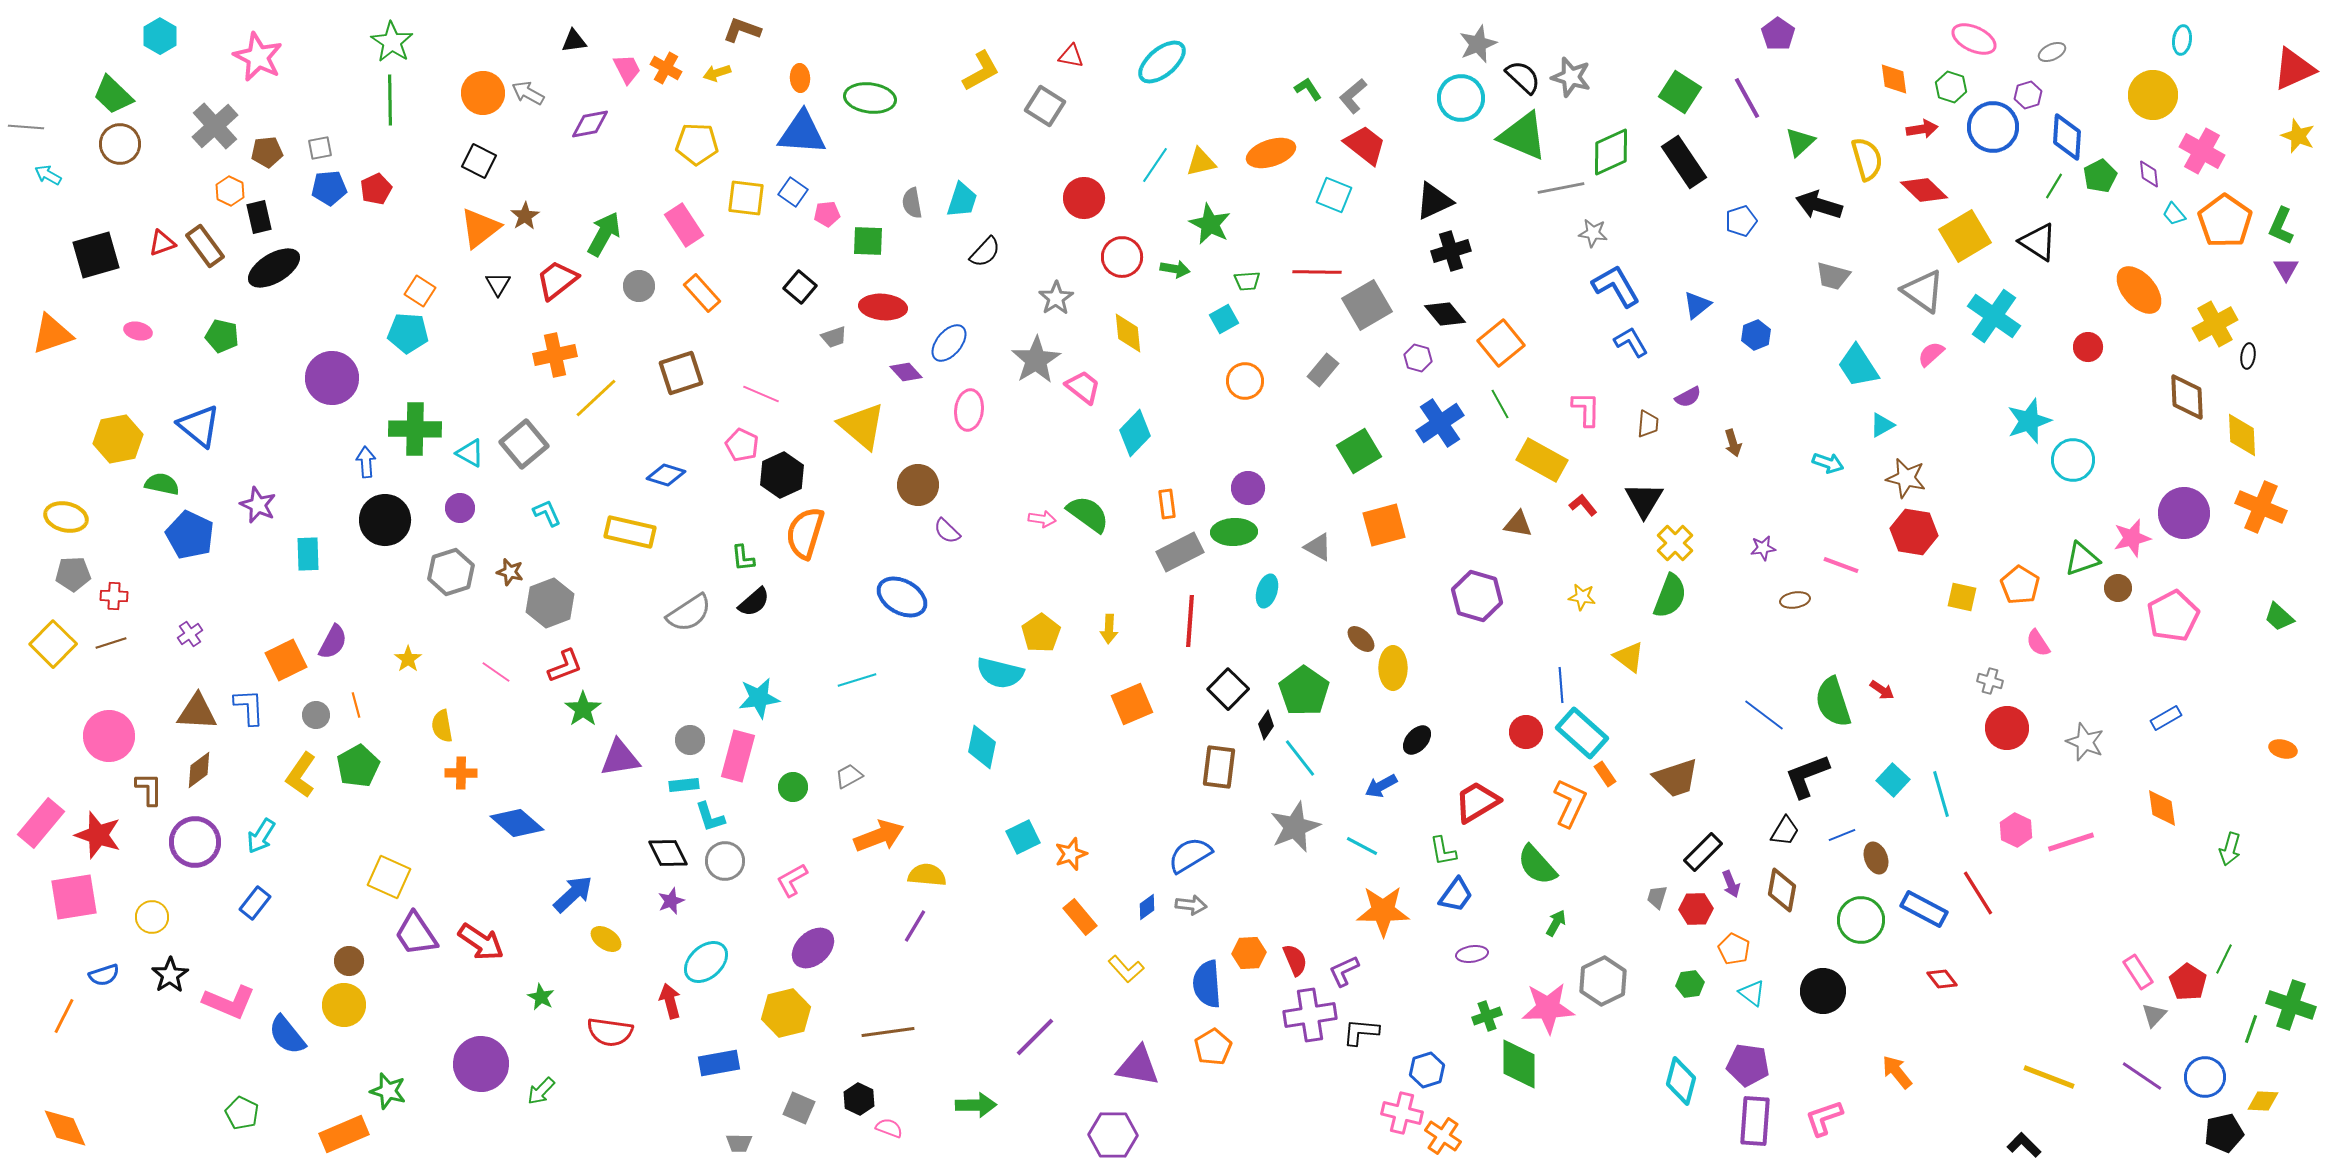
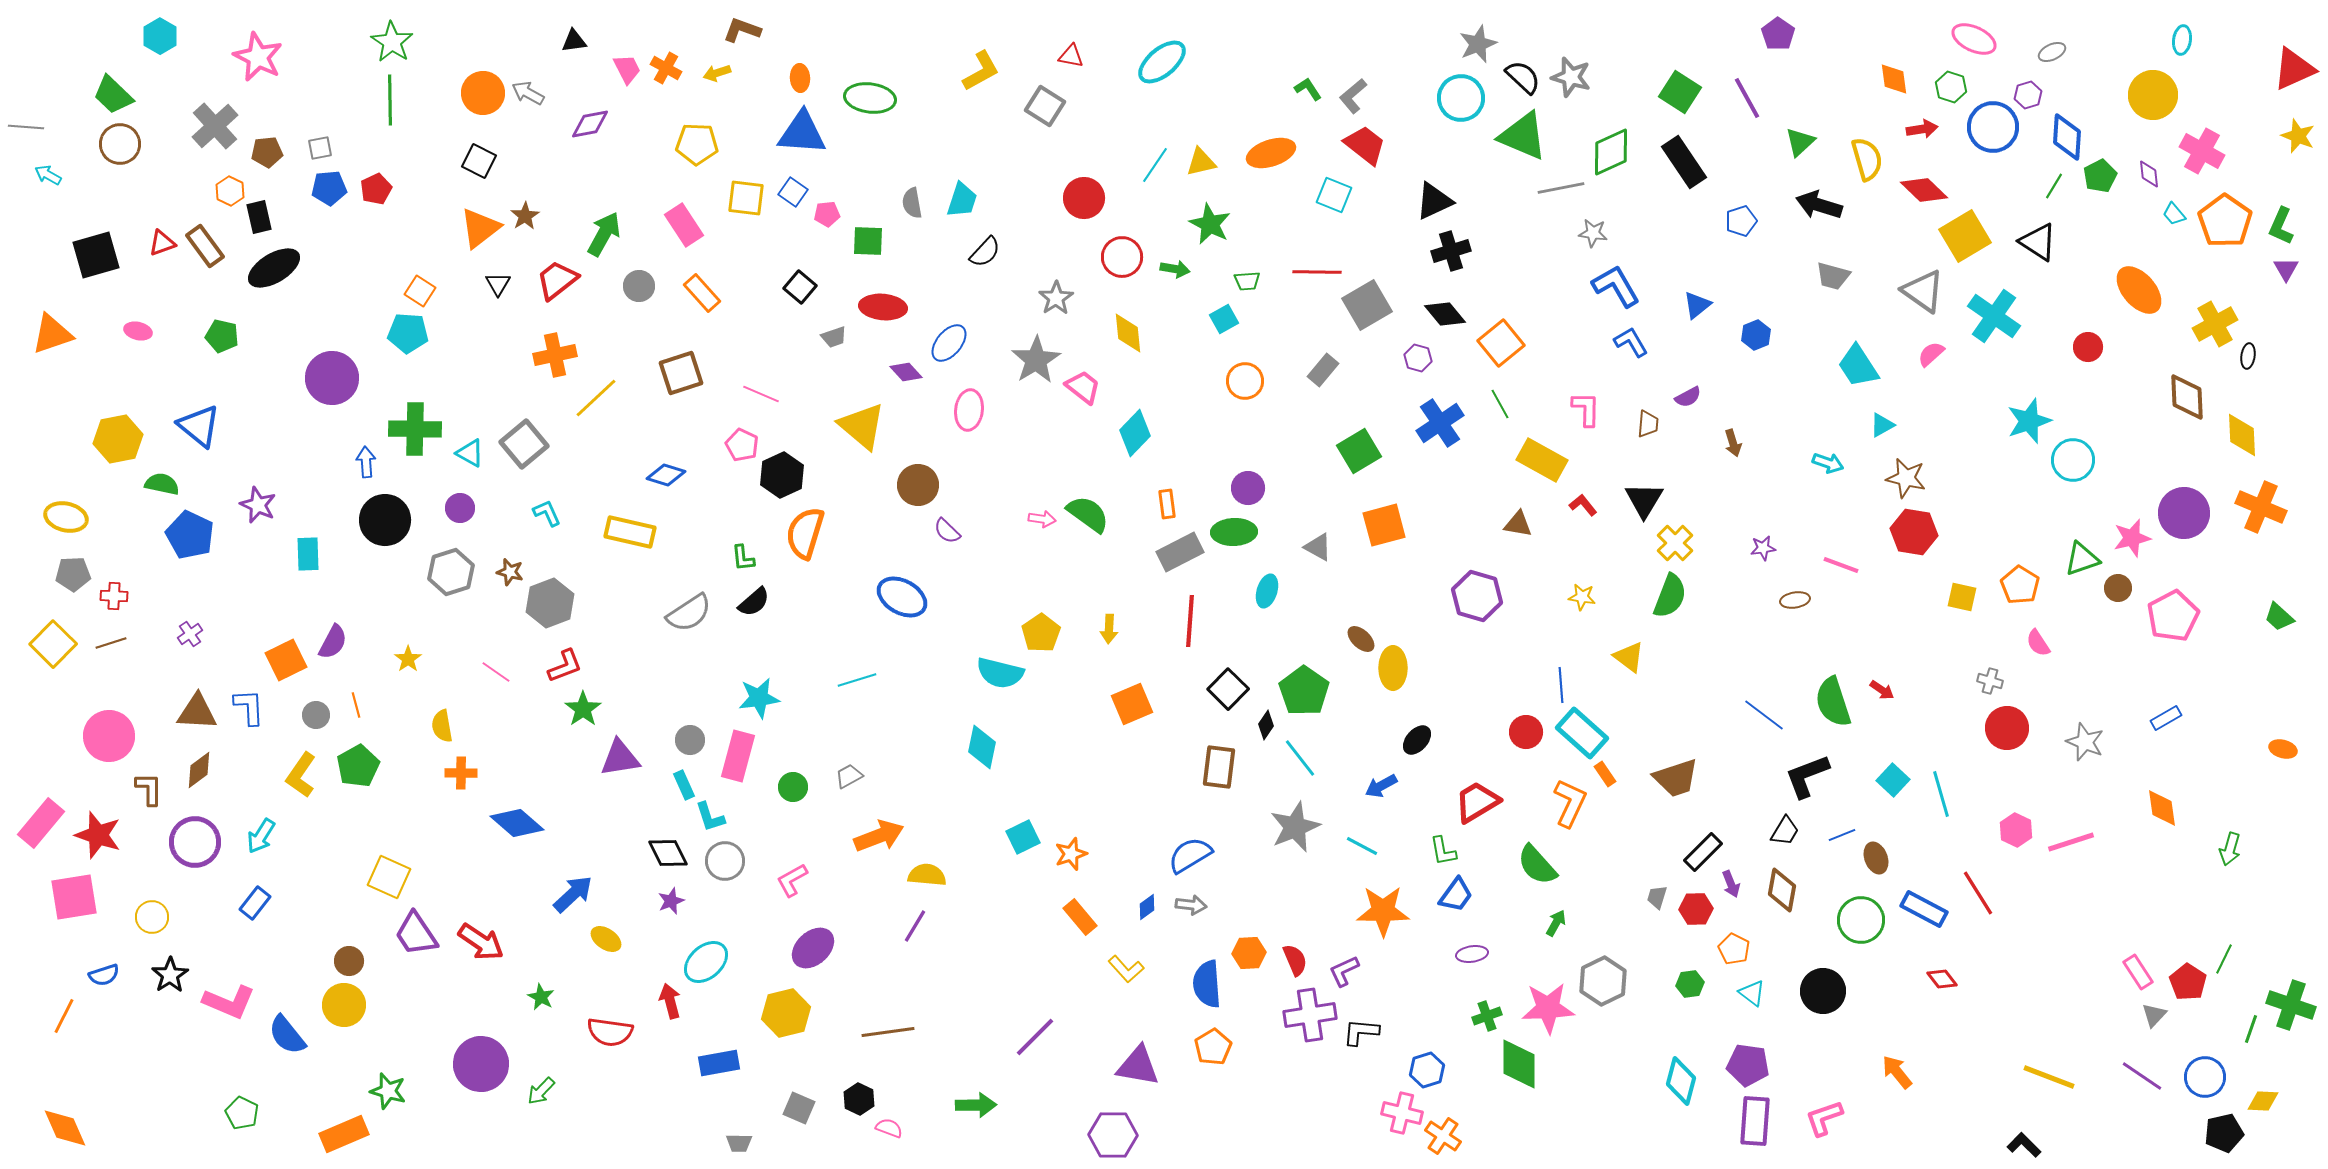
cyan rectangle at (684, 785): rotated 72 degrees clockwise
